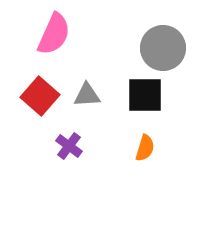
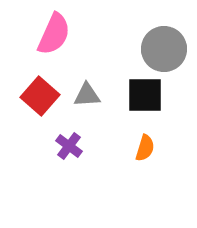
gray circle: moved 1 px right, 1 px down
